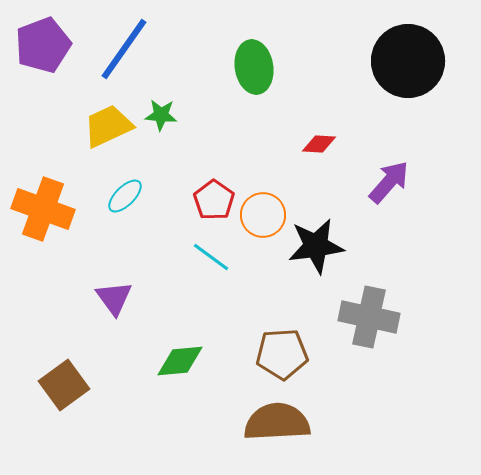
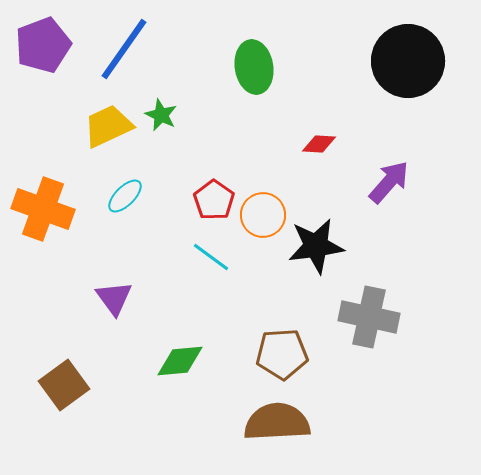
green star: rotated 20 degrees clockwise
